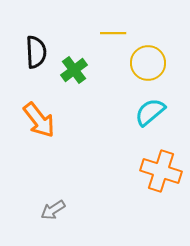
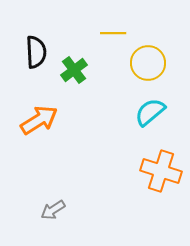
orange arrow: rotated 84 degrees counterclockwise
